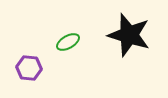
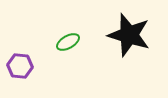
purple hexagon: moved 9 px left, 2 px up
